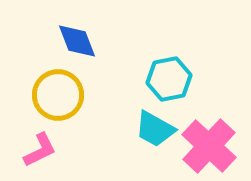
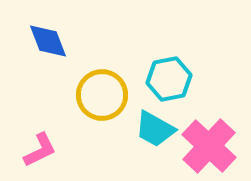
blue diamond: moved 29 px left
yellow circle: moved 44 px right
